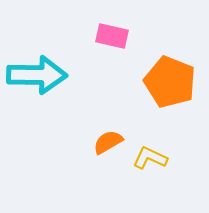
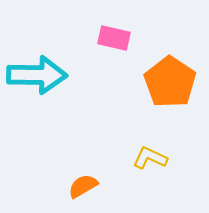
pink rectangle: moved 2 px right, 2 px down
orange pentagon: rotated 12 degrees clockwise
orange semicircle: moved 25 px left, 44 px down
